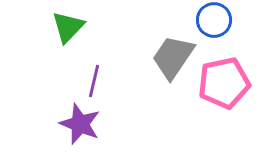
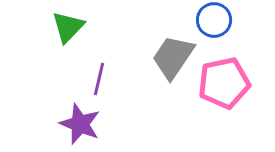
purple line: moved 5 px right, 2 px up
